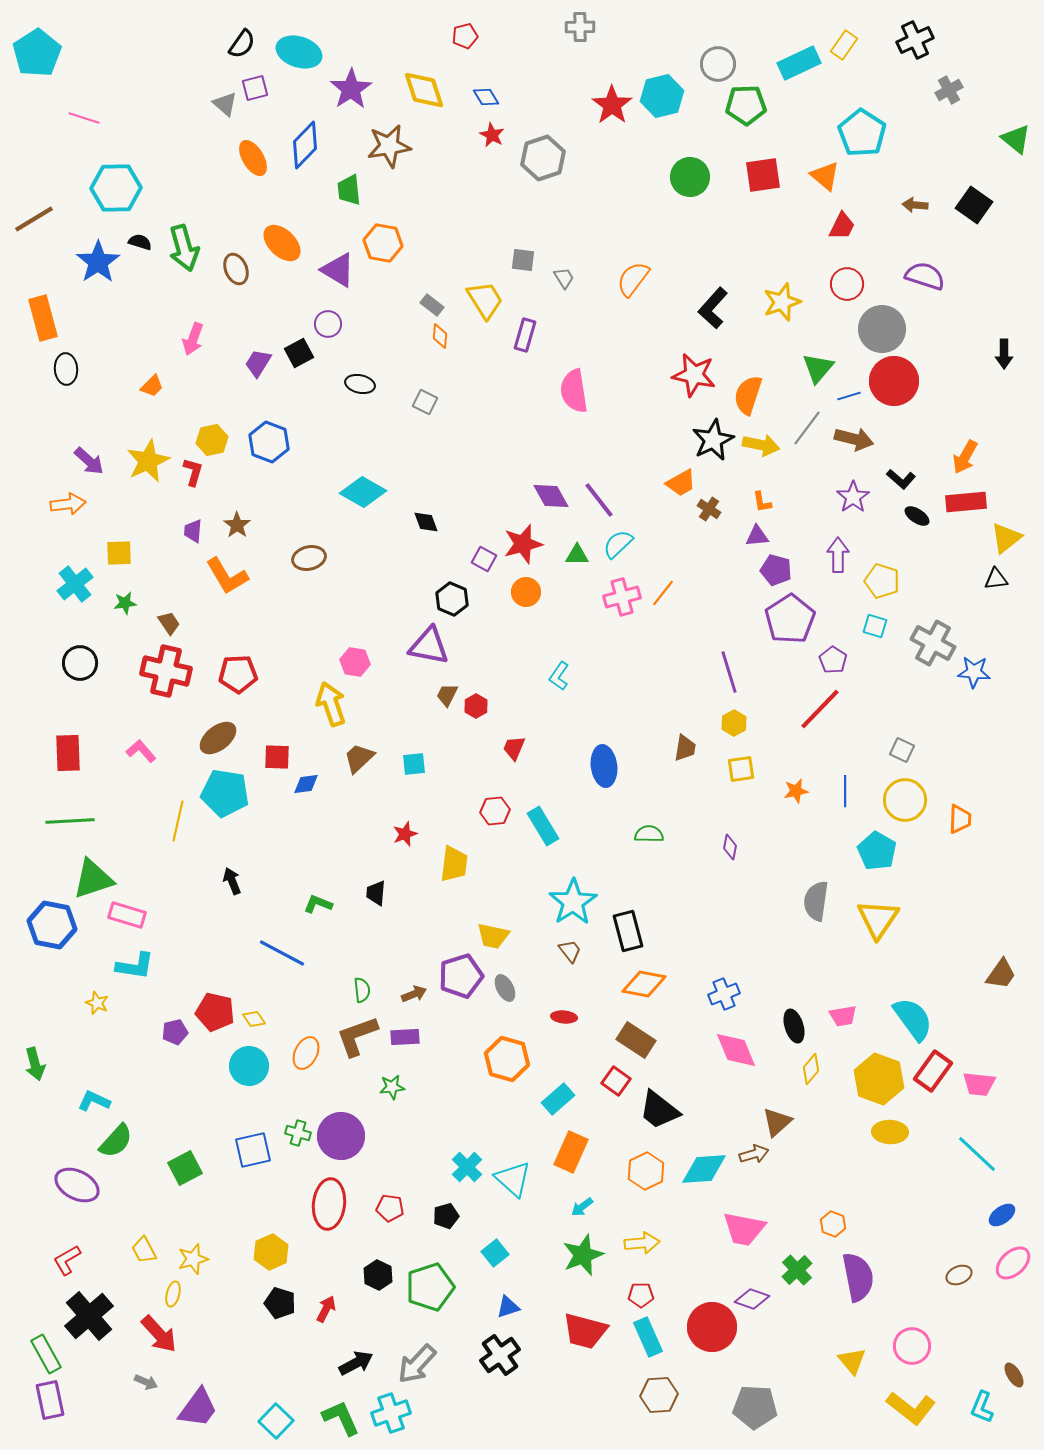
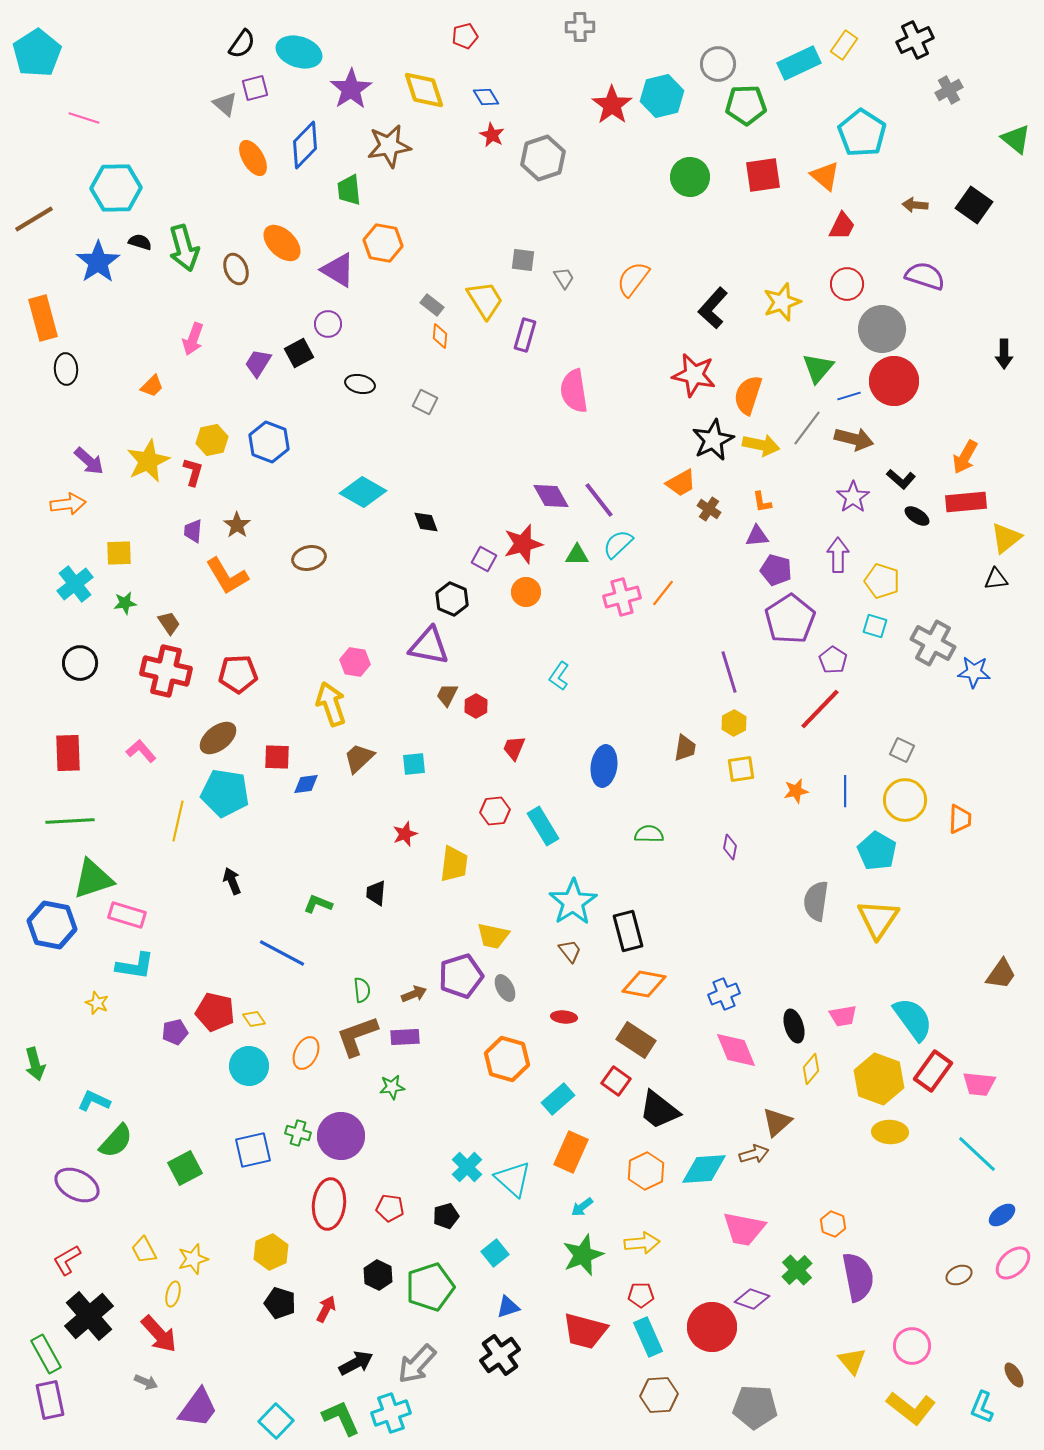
blue ellipse at (604, 766): rotated 15 degrees clockwise
